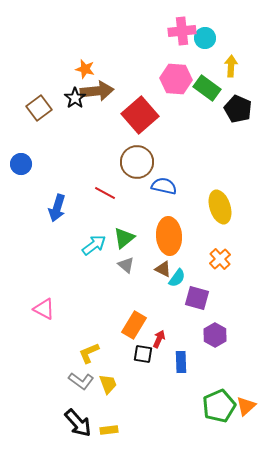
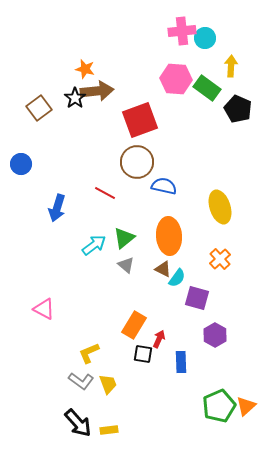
red square: moved 5 px down; rotated 21 degrees clockwise
